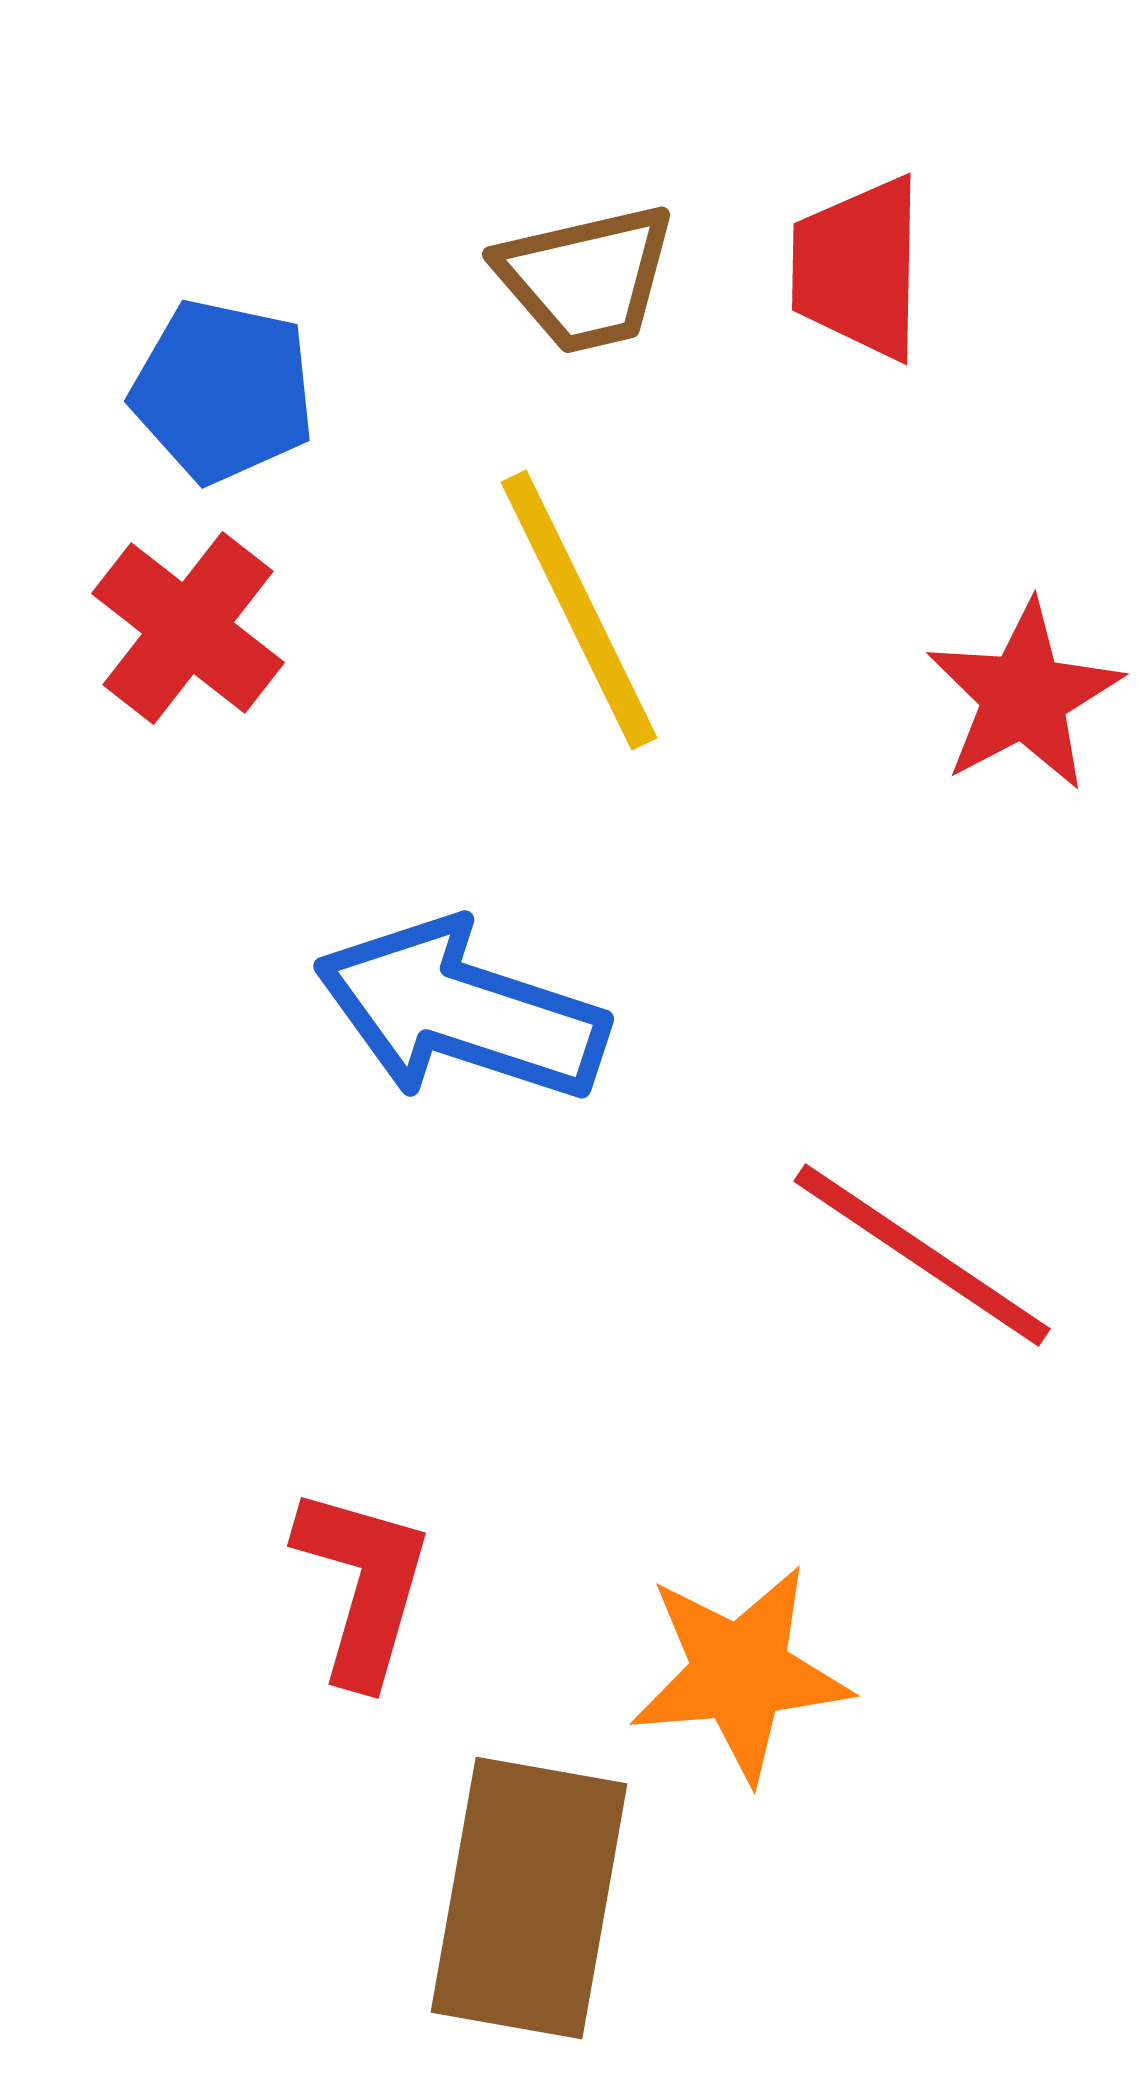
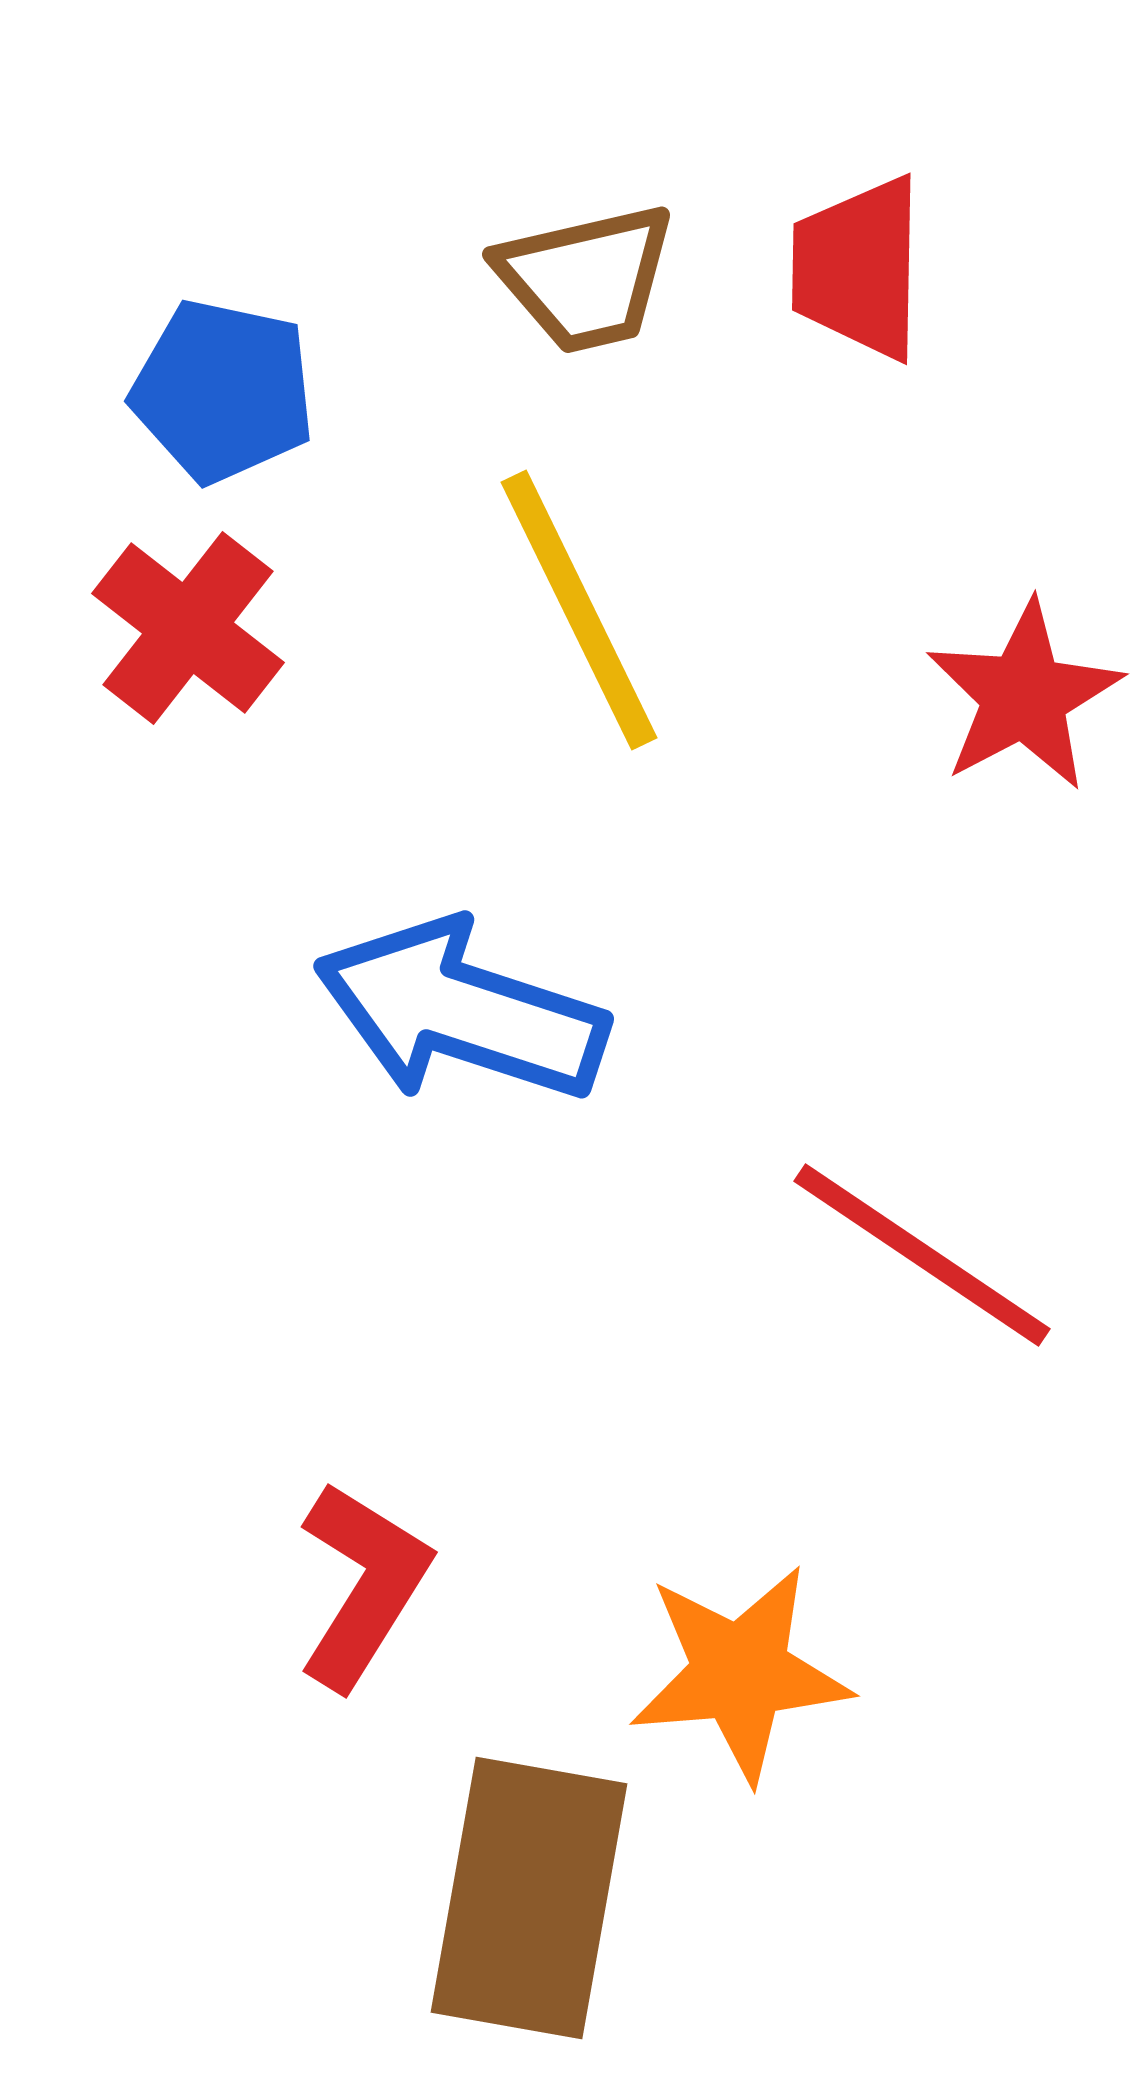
red L-shape: rotated 16 degrees clockwise
